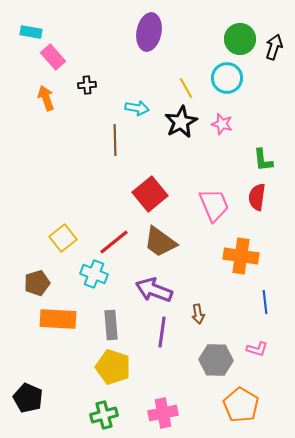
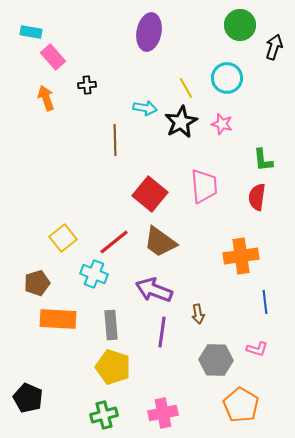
green circle: moved 14 px up
cyan arrow: moved 8 px right
red square: rotated 12 degrees counterclockwise
pink trapezoid: moved 10 px left, 19 px up; rotated 18 degrees clockwise
orange cross: rotated 16 degrees counterclockwise
